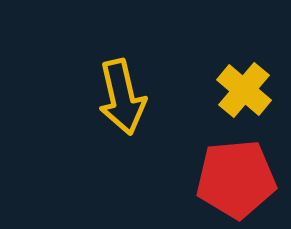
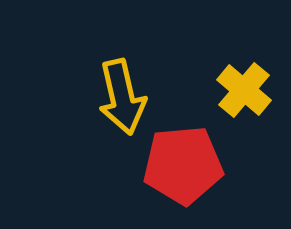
red pentagon: moved 53 px left, 14 px up
